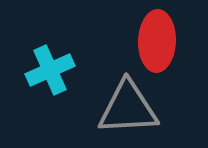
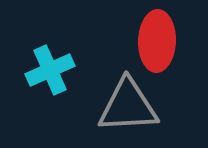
gray triangle: moved 2 px up
